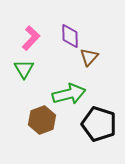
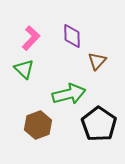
purple diamond: moved 2 px right
brown triangle: moved 8 px right, 4 px down
green triangle: rotated 15 degrees counterclockwise
brown hexagon: moved 4 px left, 5 px down
black pentagon: rotated 16 degrees clockwise
